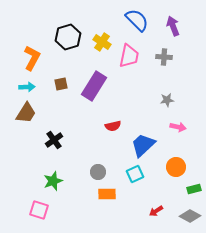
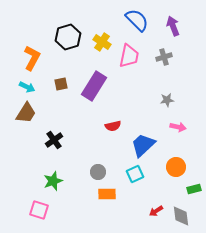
gray cross: rotated 21 degrees counterclockwise
cyan arrow: rotated 28 degrees clockwise
gray diamond: moved 9 px left; rotated 55 degrees clockwise
